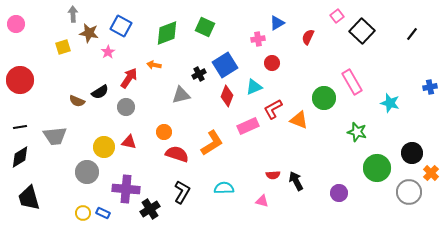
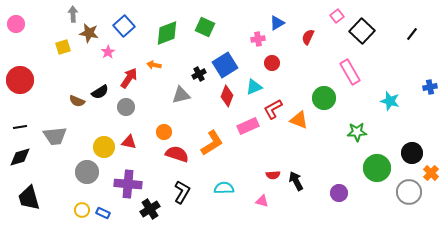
blue square at (121, 26): moved 3 px right; rotated 20 degrees clockwise
pink rectangle at (352, 82): moved 2 px left, 10 px up
cyan star at (390, 103): moved 2 px up
green star at (357, 132): rotated 18 degrees counterclockwise
black diamond at (20, 157): rotated 15 degrees clockwise
purple cross at (126, 189): moved 2 px right, 5 px up
yellow circle at (83, 213): moved 1 px left, 3 px up
